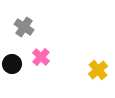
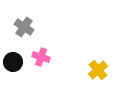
pink cross: rotated 24 degrees counterclockwise
black circle: moved 1 px right, 2 px up
